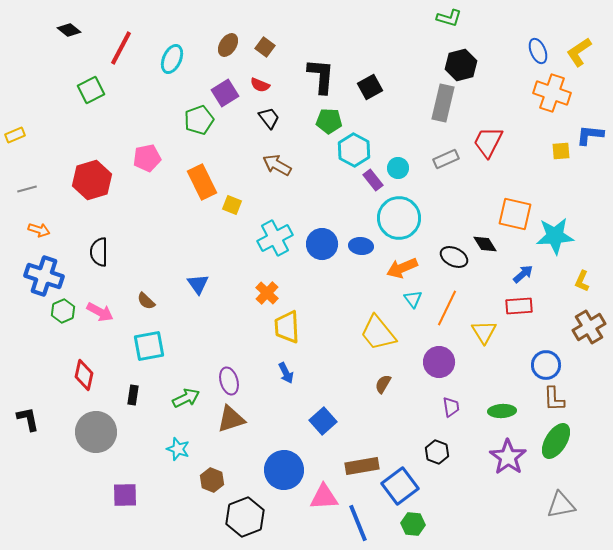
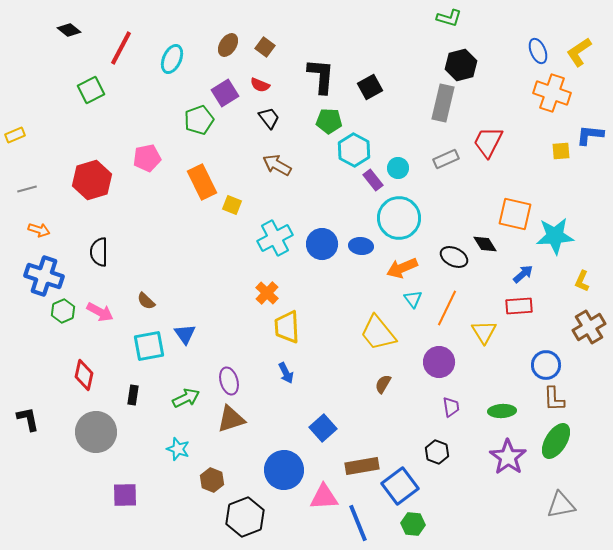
blue triangle at (198, 284): moved 13 px left, 50 px down
blue square at (323, 421): moved 7 px down
